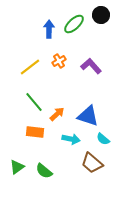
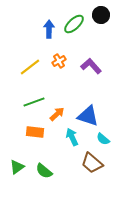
green line: rotated 70 degrees counterclockwise
cyan arrow: moved 1 px right, 2 px up; rotated 126 degrees counterclockwise
